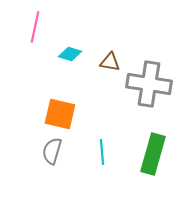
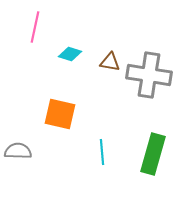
gray cross: moved 9 px up
gray semicircle: moved 34 px left; rotated 76 degrees clockwise
